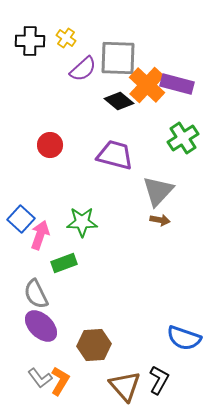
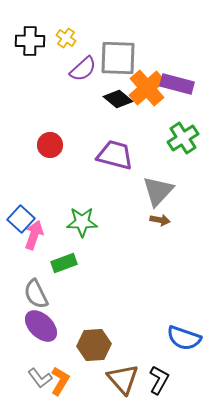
orange cross: moved 3 px down; rotated 6 degrees clockwise
black diamond: moved 1 px left, 2 px up
pink arrow: moved 6 px left
brown triangle: moved 2 px left, 7 px up
